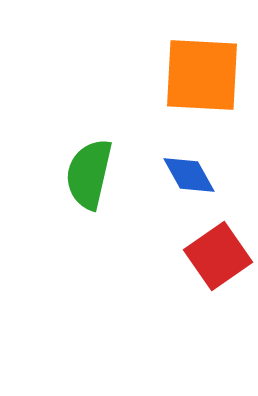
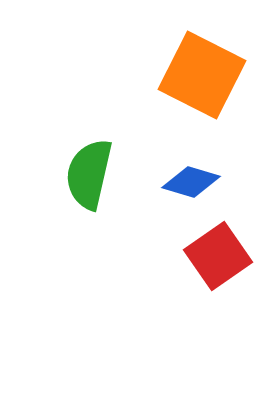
orange square: rotated 24 degrees clockwise
blue diamond: moved 2 px right, 7 px down; rotated 44 degrees counterclockwise
